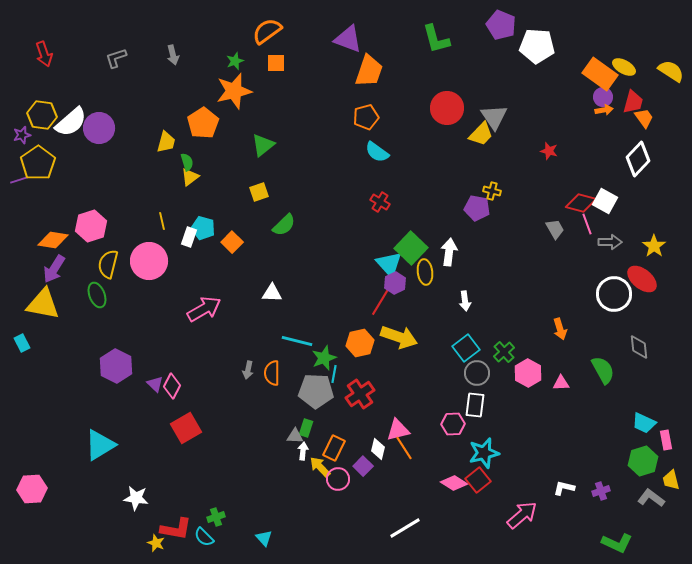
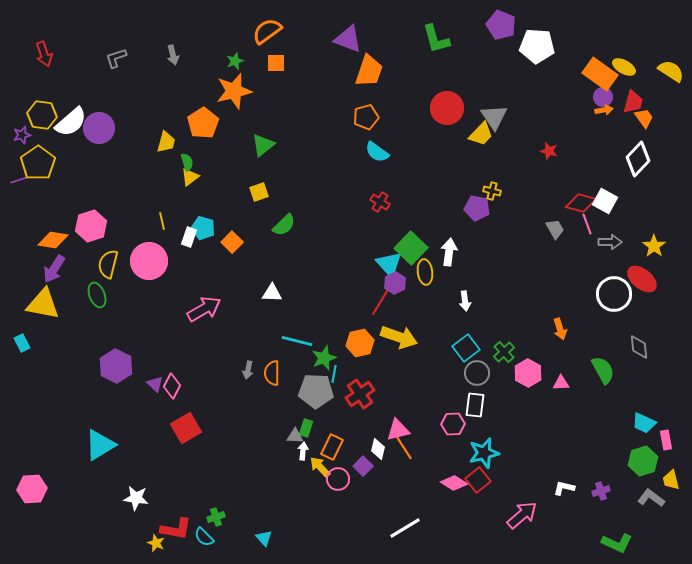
orange rectangle at (334, 448): moved 2 px left, 1 px up
